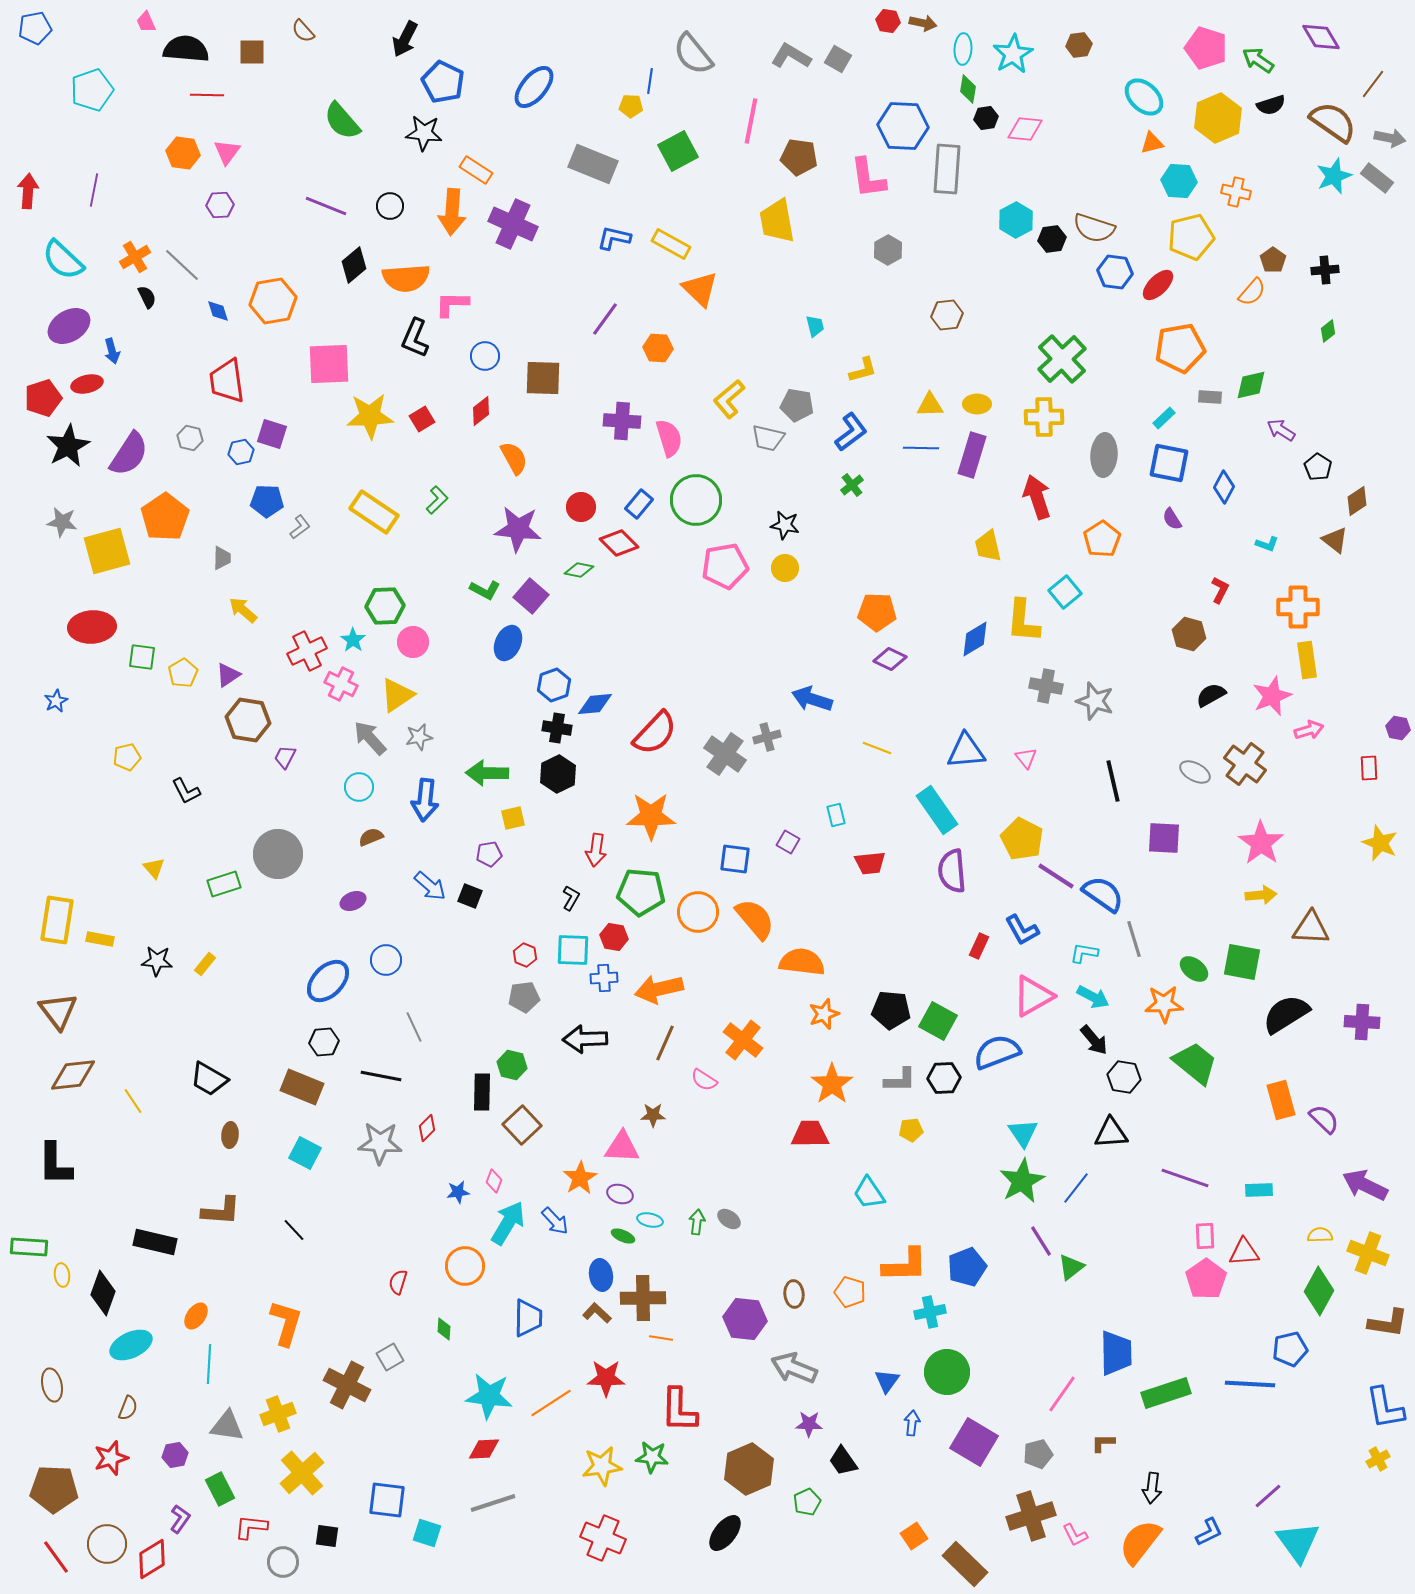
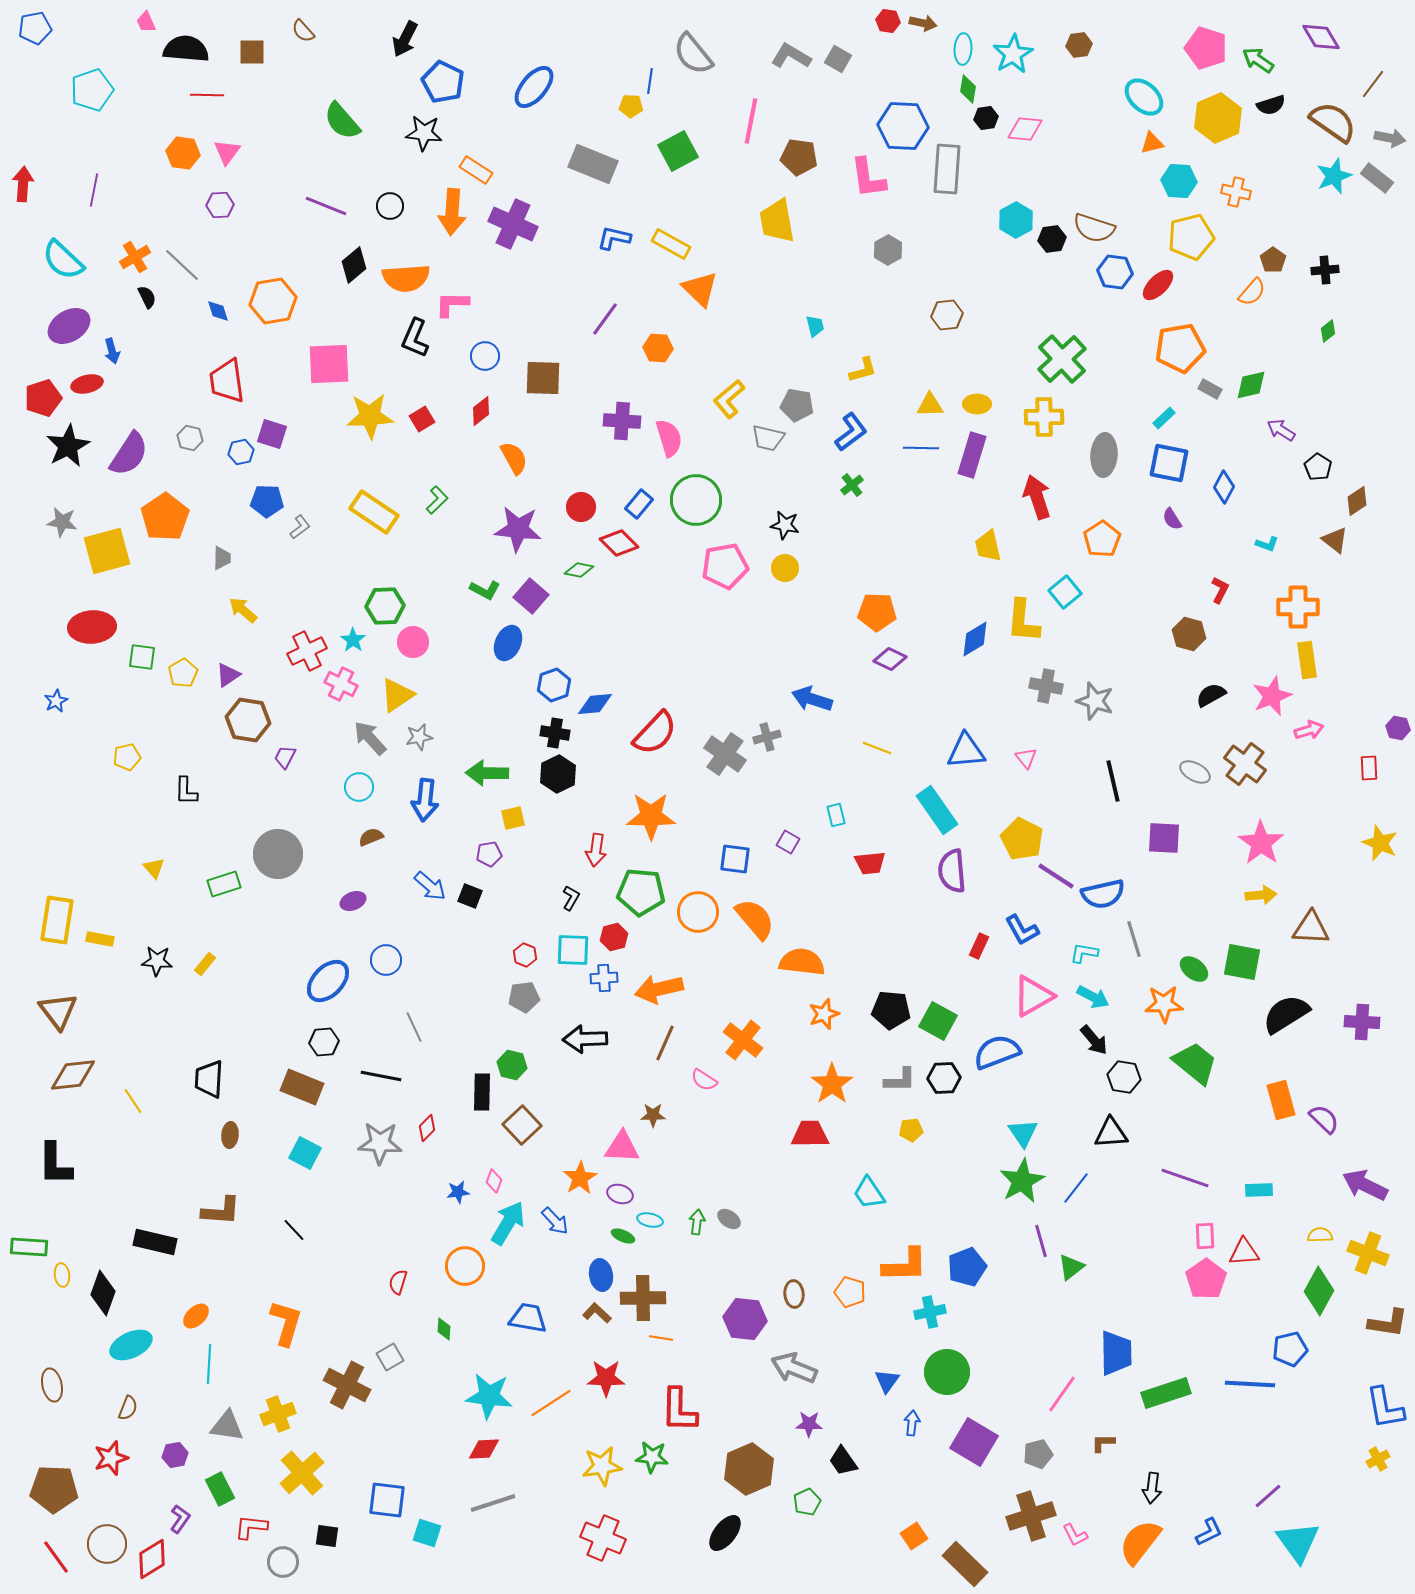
red arrow at (28, 191): moved 5 px left, 7 px up
gray rectangle at (1210, 397): moved 8 px up; rotated 25 degrees clockwise
black cross at (557, 728): moved 2 px left, 5 px down
black L-shape at (186, 791): rotated 28 degrees clockwise
blue semicircle at (1103, 894): rotated 132 degrees clockwise
red hexagon at (614, 937): rotated 24 degrees counterclockwise
black trapezoid at (209, 1079): rotated 63 degrees clockwise
purple line at (1041, 1241): rotated 16 degrees clockwise
orange ellipse at (196, 1316): rotated 12 degrees clockwise
blue trapezoid at (528, 1318): rotated 81 degrees counterclockwise
